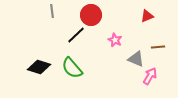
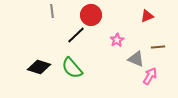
pink star: moved 2 px right; rotated 16 degrees clockwise
